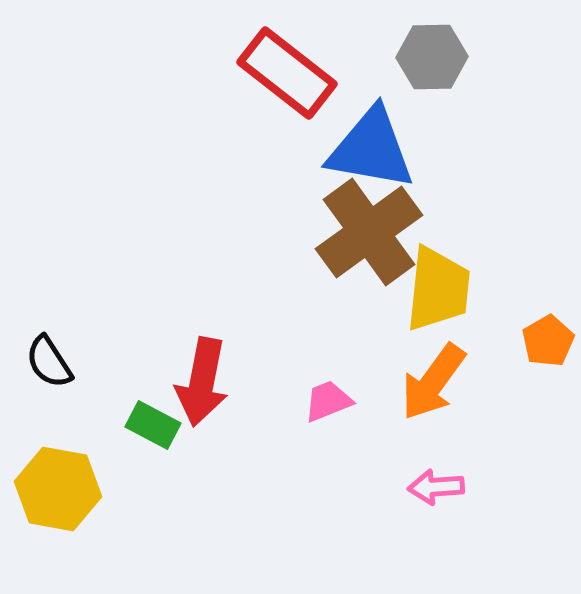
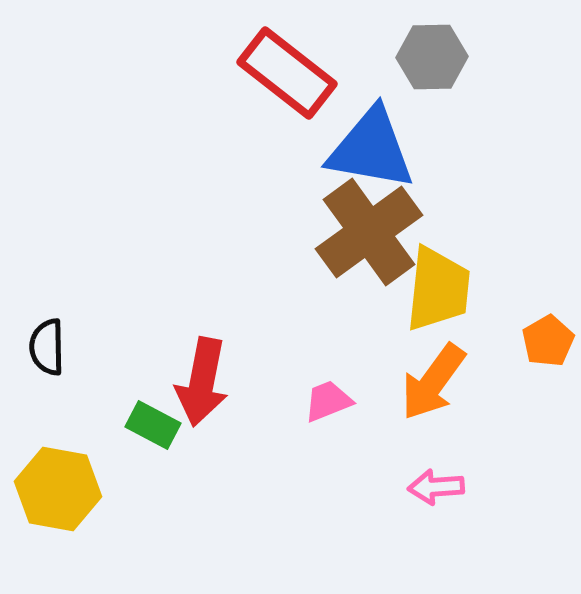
black semicircle: moved 2 px left, 15 px up; rotated 32 degrees clockwise
